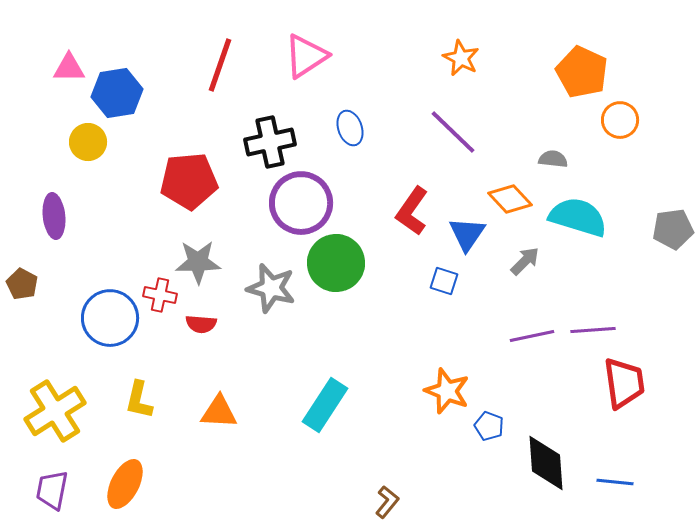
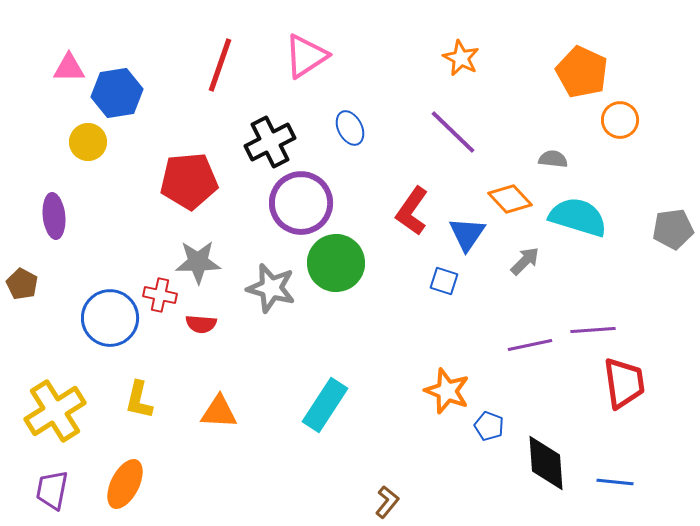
blue ellipse at (350, 128): rotated 8 degrees counterclockwise
black cross at (270, 142): rotated 15 degrees counterclockwise
purple line at (532, 336): moved 2 px left, 9 px down
